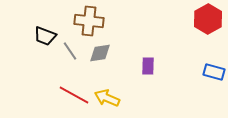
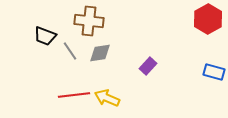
purple rectangle: rotated 42 degrees clockwise
red line: rotated 36 degrees counterclockwise
